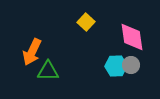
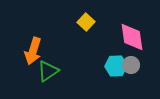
orange arrow: moved 1 px right, 1 px up; rotated 8 degrees counterclockwise
green triangle: rotated 35 degrees counterclockwise
